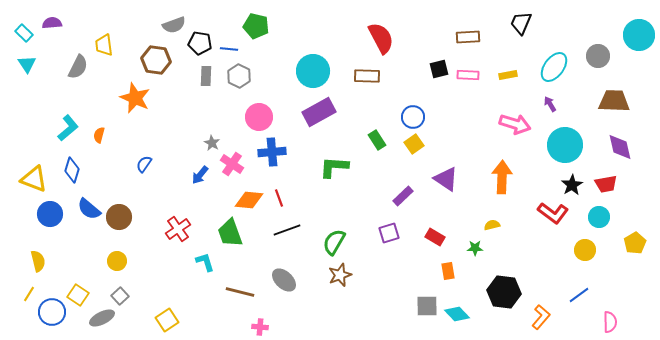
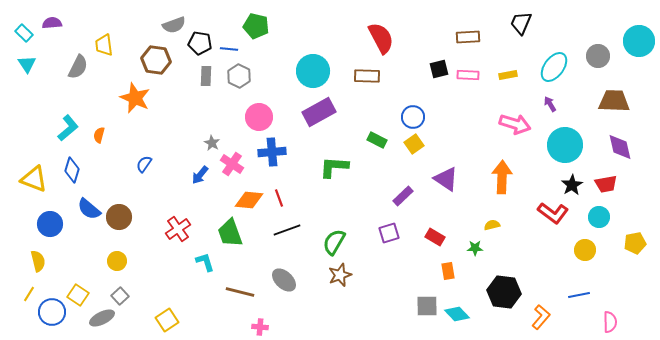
cyan circle at (639, 35): moved 6 px down
green rectangle at (377, 140): rotated 30 degrees counterclockwise
blue circle at (50, 214): moved 10 px down
yellow pentagon at (635, 243): rotated 20 degrees clockwise
blue line at (579, 295): rotated 25 degrees clockwise
